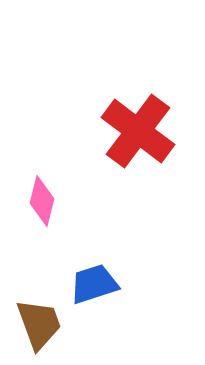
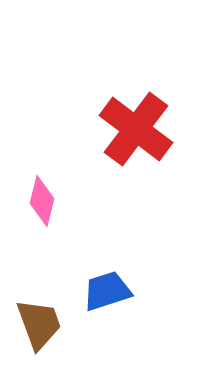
red cross: moved 2 px left, 2 px up
blue trapezoid: moved 13 px right, 7 px down
